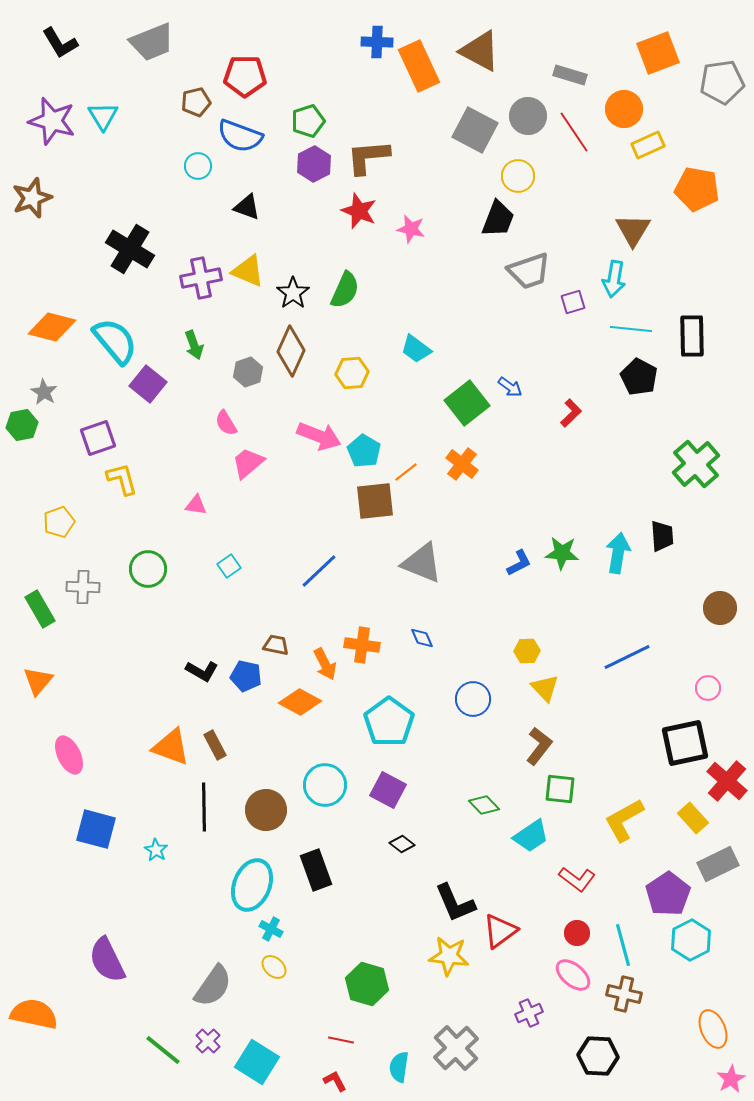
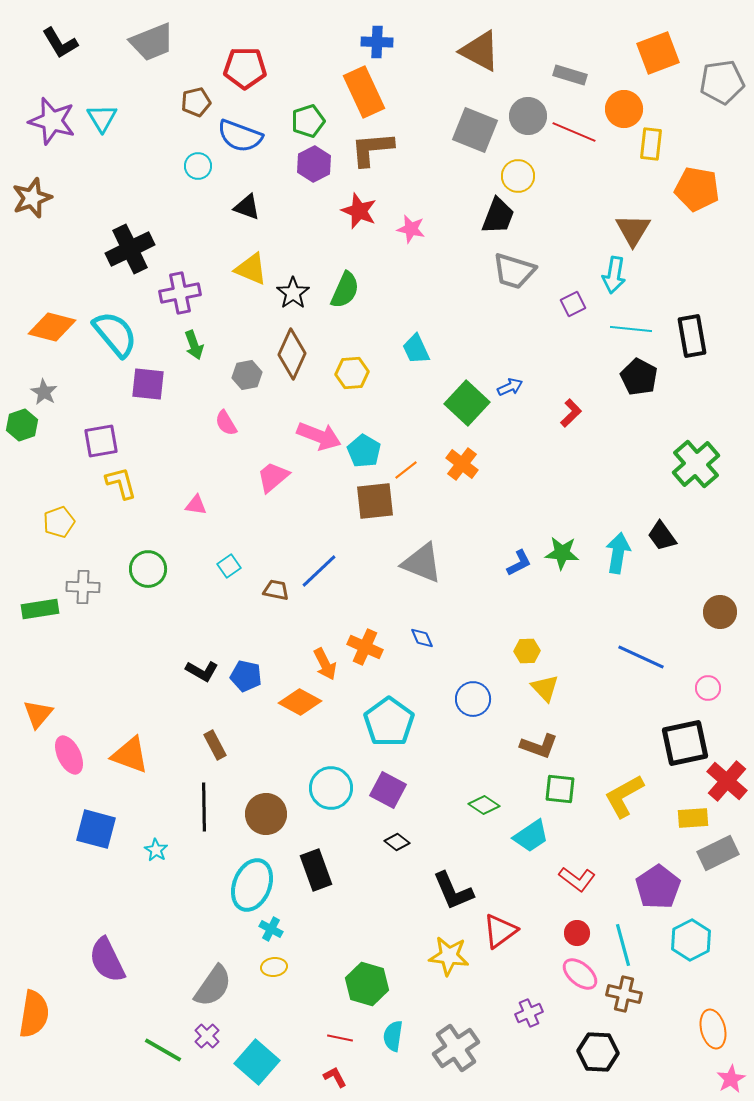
orange rectangle at (419, 66): moved 55 px left, 26 px down
red pentagon at (245, 76): moved 8 px up
cyan triangle at (103, 116): moved 1 px left, 2 px down
gray square at (475, 130): rotated 6 degrees counterclockwise
red line at (574, 132): rotated 33 degrees counterclockwise
yellow rectangle at (648, 145): moved 3 px right, 1 px up; rotated 60 degrees counterclockwise
brown L-shape at (368, 157): moved 4 px right, 8 px up
black trapezoid at (498, 219): moved 3 px up
black cross at (130, 249): rotated 33 degrees clockwise
yellow triangle at (248, 271): moved 3 px right, 2 px up
gray trapezoid at (529, 271): moved 15 px left; rotated 36 degrees clockwise
purple cross at (201, 278): moved 21 px left, 15 px down
cyan arrow at (614, 279): moved 4 px up
purple square at (573, 302): moved 2 px down; rotated 10 degrees counterclockwise
black rectangle at (692, 336): rotated 9 degrees counterclockwise
cyan semicircle at (115, 341): moved 7 px up
cyan trapezoid at (416, 349): rotated 28 degrees clockwise
brown diamond at (291, 351): moved 1 px right, 3 px down
gray hexagon at (248, 372): moved 1 px left, 3 px down; rotated 8 degrees clockwise
purple square at (148, 384): rotated 33 degrees counterclockwise
blue arrow at (510, 387): rotated 60 degrees counterclockwise
green square at (467, 403): rotated 9 degrees counterclockwise
green hexagon at (22, 425): rotated 8 degrees counterclockwise
purple square at (98, 438): moved 3 px right, 3 px down; rotated 9 degrees clockwise
pink trapezoid at (248, 463): moved 25 px right, 14 px down
orange line at (406, 472): moved 2 px up
yellow L-shape at (122, 479): moved 1 px left, 4 px down
black trapezoid at (662, 536): rotated 148 degrees clockwise
brown circle at (720, 608): moved 4 px down
green rectangle at (40, 609): rotated 69 degrees counterclockwise
brown trapezoid at (276, 645): moved 55 px up
orange cross at (362, 645): moved 3 px right, 2 px down; rotated 16 degrees clockwise
blue line at (627, 657): moved 14 px right; rotated 51 degrees clockwise
orange triangle at (38, 681): moved 33 px down
brown L-shape at (539, 746): rotated 72 degrees clockwise
orange triangle at (171, 747): moved 41 px left, 8 px down
cyan circle at (325, 785): moved 6 px right, 3 px down
green diamond at (484, 805): rotated 12 degrees counterclockwise
brown circle at (266, 810): moved 4 px down
yellow rectangle at (693, 818): rotated 52 degrees counterclockwise
yellow L-shape at (624, 820): moved 24 px up
black diamond at (402, 844): moved 5 px left, 2 px up
gray rectangle at (718, 864): moved 11 px up
purple pentagon at (668, 894): moved 10 px left, 7 px up
black L-shape at (455, 903): moved 2 px left, 12 px up
yellow ellipse at (274, 967): rotated 50 degrees counterclockwise
pink ellipse at (573, 975): moved 7 px right, 1 px up
orange semicircle at (34, 1014): rotated 87 degrees clockwise
orange ellipse at (713, 1029): rotated 9 degrees clockwise
red line at (341, 1040): moved 1 px left, 2 px up
purple cross at (208, 1041): moved 1 px left, 5 px up
gray cross at (456, 1048): rotated 9 degrees clockwise
green line at (163, 1050): rotated 9 degrees counterclockwise
black hexagon at (598, 1056): moved 4 px up
cyan square at (257, 1062): rotated 9 degrees clockwise
cyan semicircle at (399, 1067): moved 6 px left, 31 px up
red L-shape at (335, 1081): moved 4 px up
